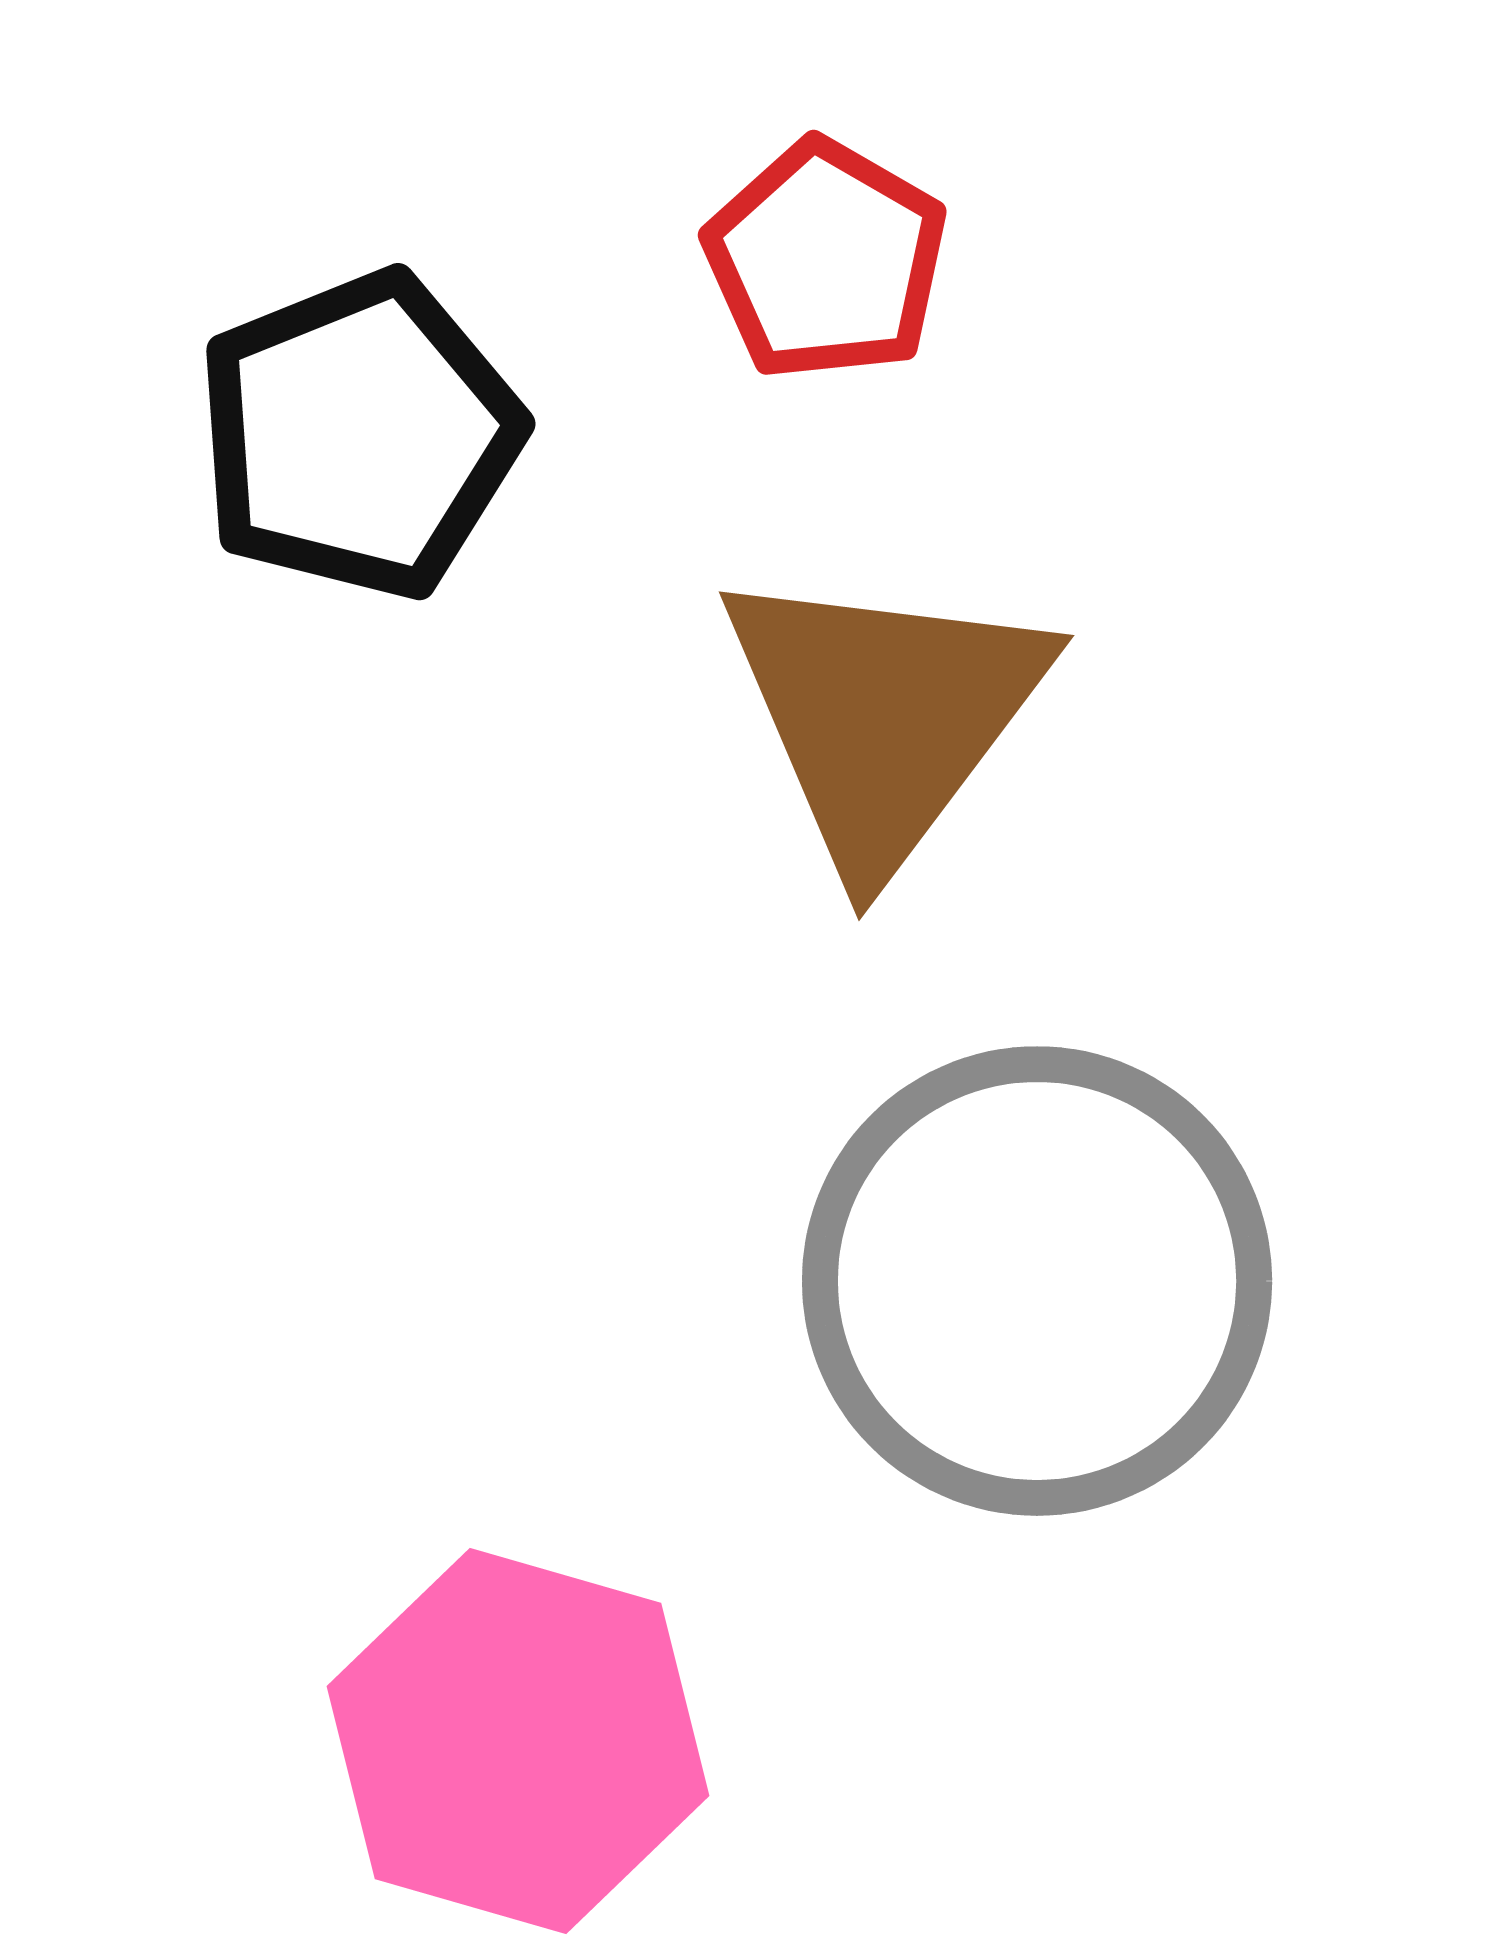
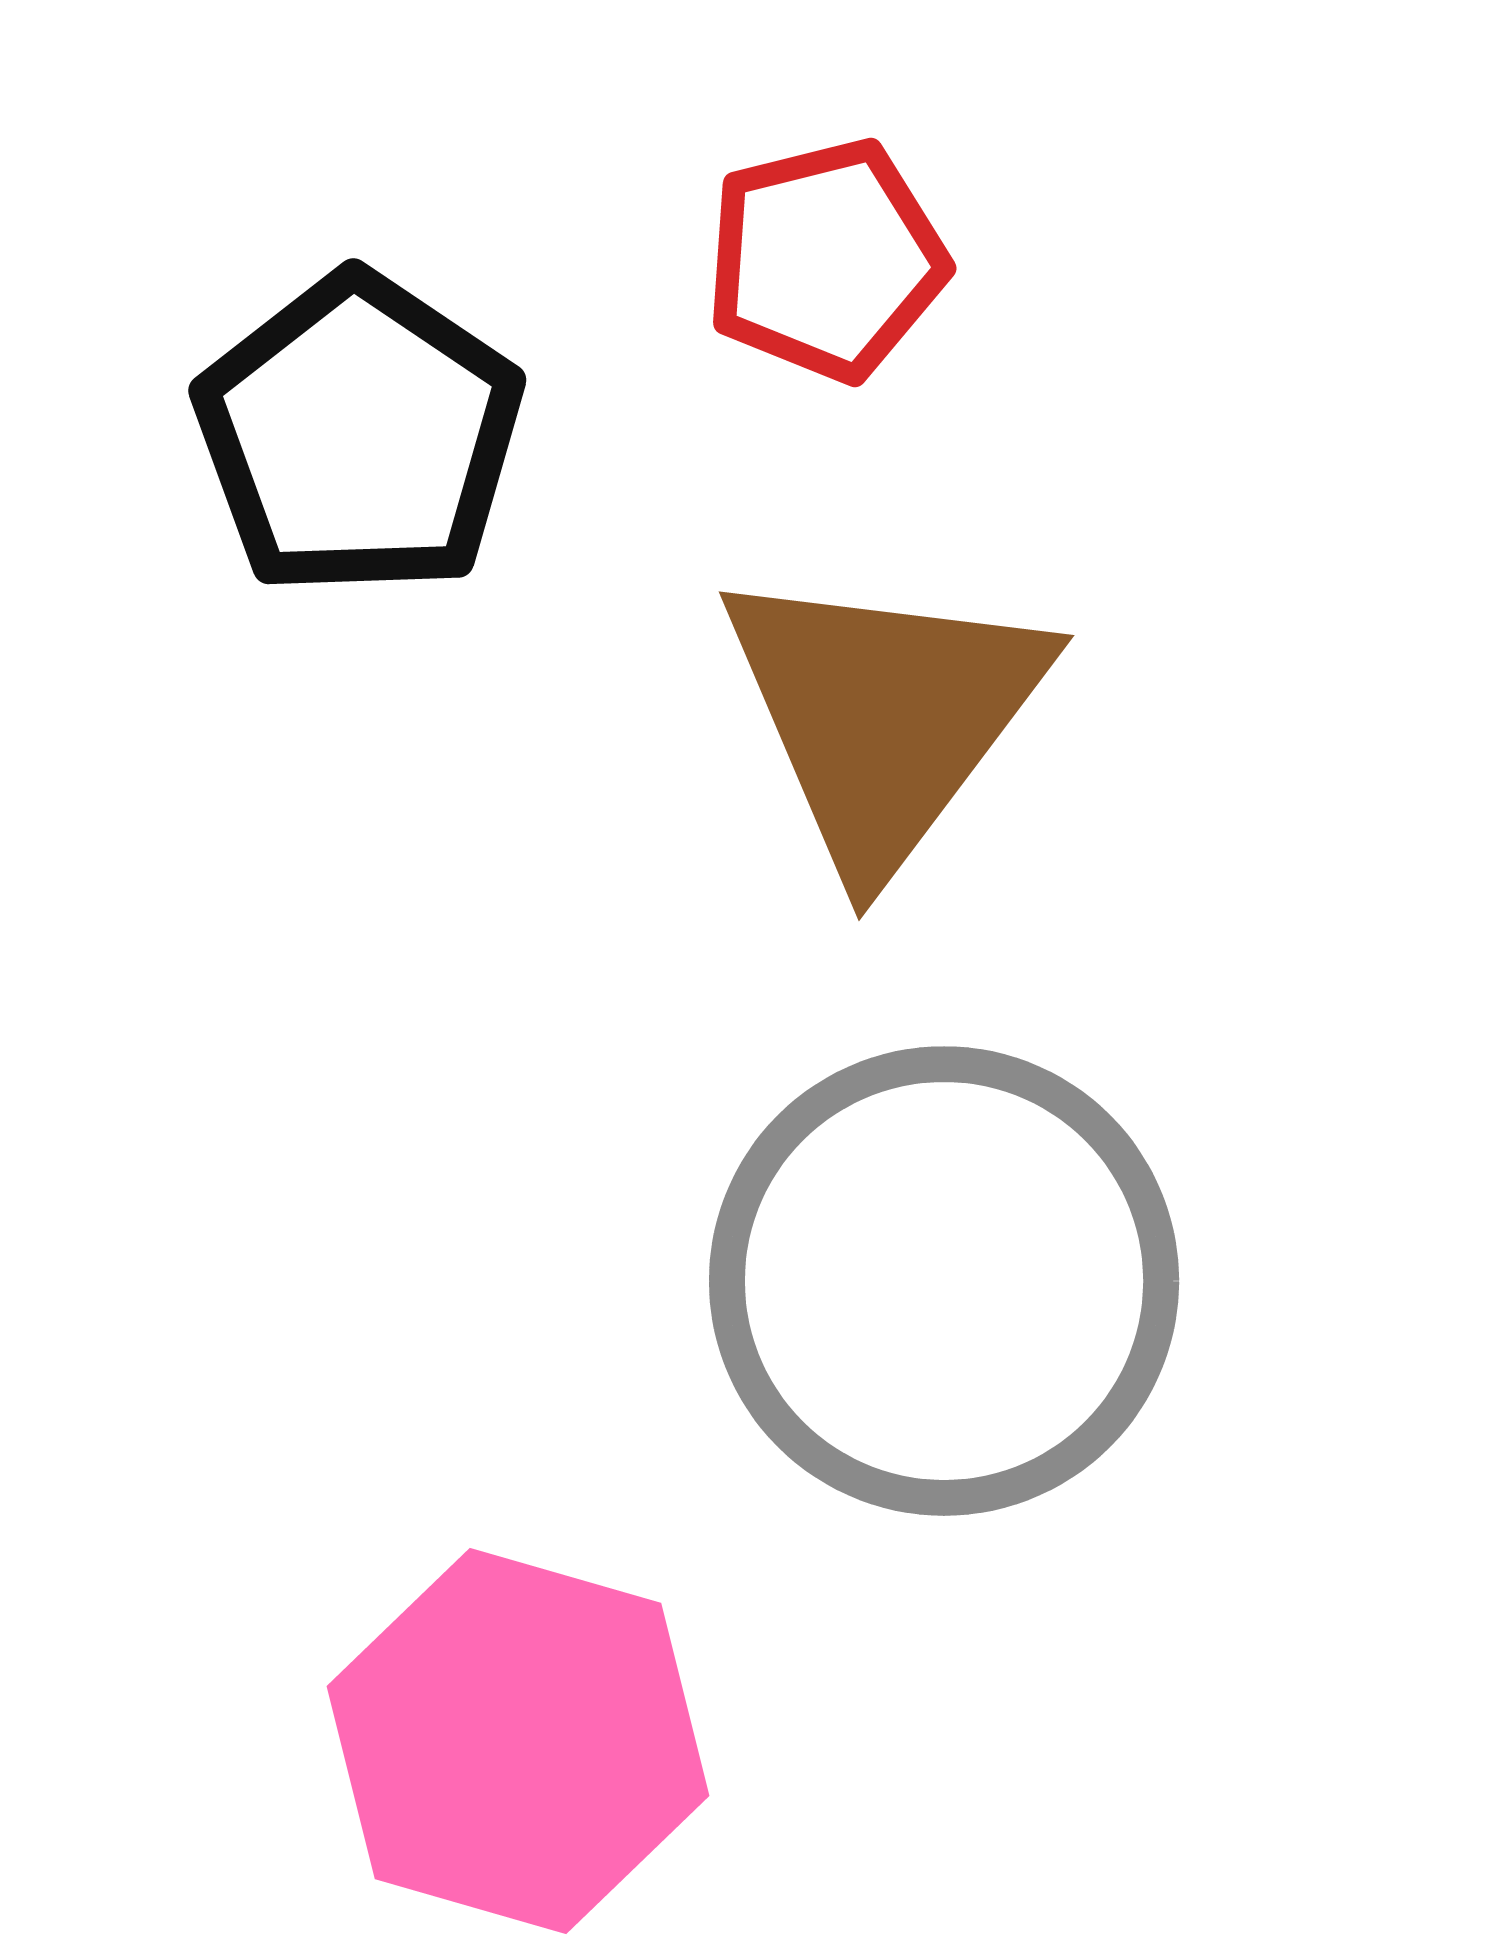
red pentagon: rotated 28 degrees clockwise
black pentagon: rotated 16 degrees counterclockwise
gray circle: moved 93 px left
